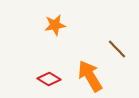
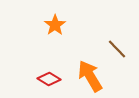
orange star: rotated 25 degrees counterclockwise
